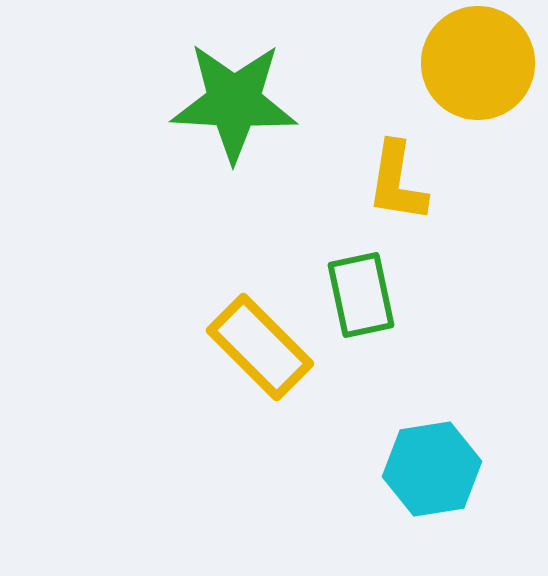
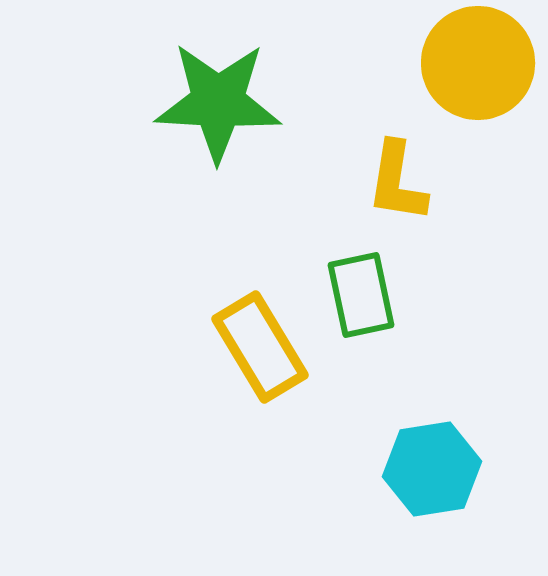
green star: moved 16 px left
yellow rectangle: rotated 14 degrees clockwise
